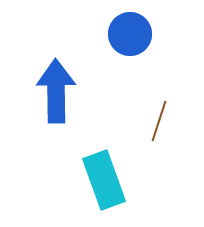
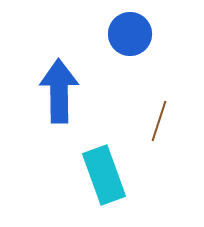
blue arrow: moved 3 px right
cyan rectangle: moved 5 px up
